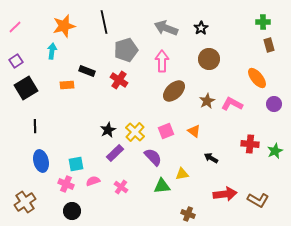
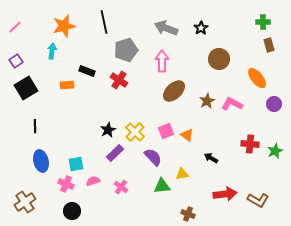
brown circle at (209, 59): moved 10 px right
orange triangle at (194, 131): moved 7 px left, 4 px down
